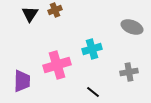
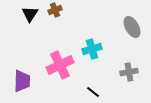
gray ellipse: rotated 40 degrees clockwise
pink cross: moved 3 px right; rotated 8 degrees counterclockwise
